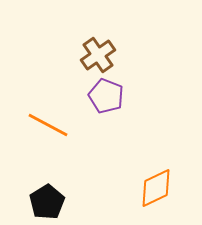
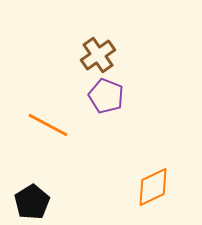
orange diamond: moved 3 px left, 1 px up
black pentagon: moved 15 px left
